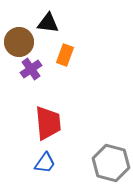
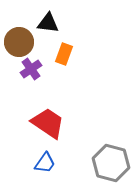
orange rectangle: moved 1 px left, 1 px up
red trapezoid: rotated 51 degrees counterclockwise
